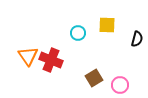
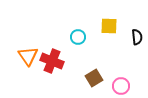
yellow square: moved 2 px right, 1 px down
cyan circle: moved 4 px down
black semicircle: moved 2 px up; rotated 21 degrees counterclockwise
red cross: moved 1 px right, 1 px down
pink circle: moved 1 px right, 1 px down
